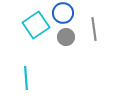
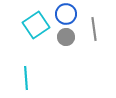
blue circle: moved 3 px right, 1 px down
